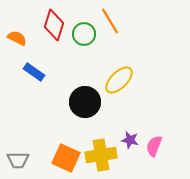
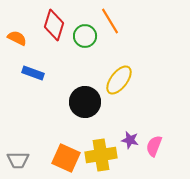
green circle: moved 1 px right, 2 px down
blue rectangle: moved 1 px left, 1 px down; rotated 15 degrees counterclockwise
yellow ellipse: rotated 8 degrees counterclockwise
